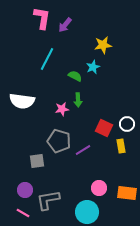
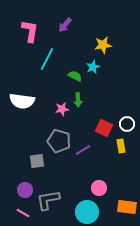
pink L-shape: moved 12 px left, 13 px down
orange rectangle: moved 14 px down
